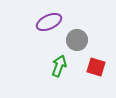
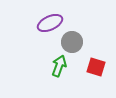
purple ellipse: moved 1 px right, 1 px down
gray circle: moved 5 px left, 2 px down
